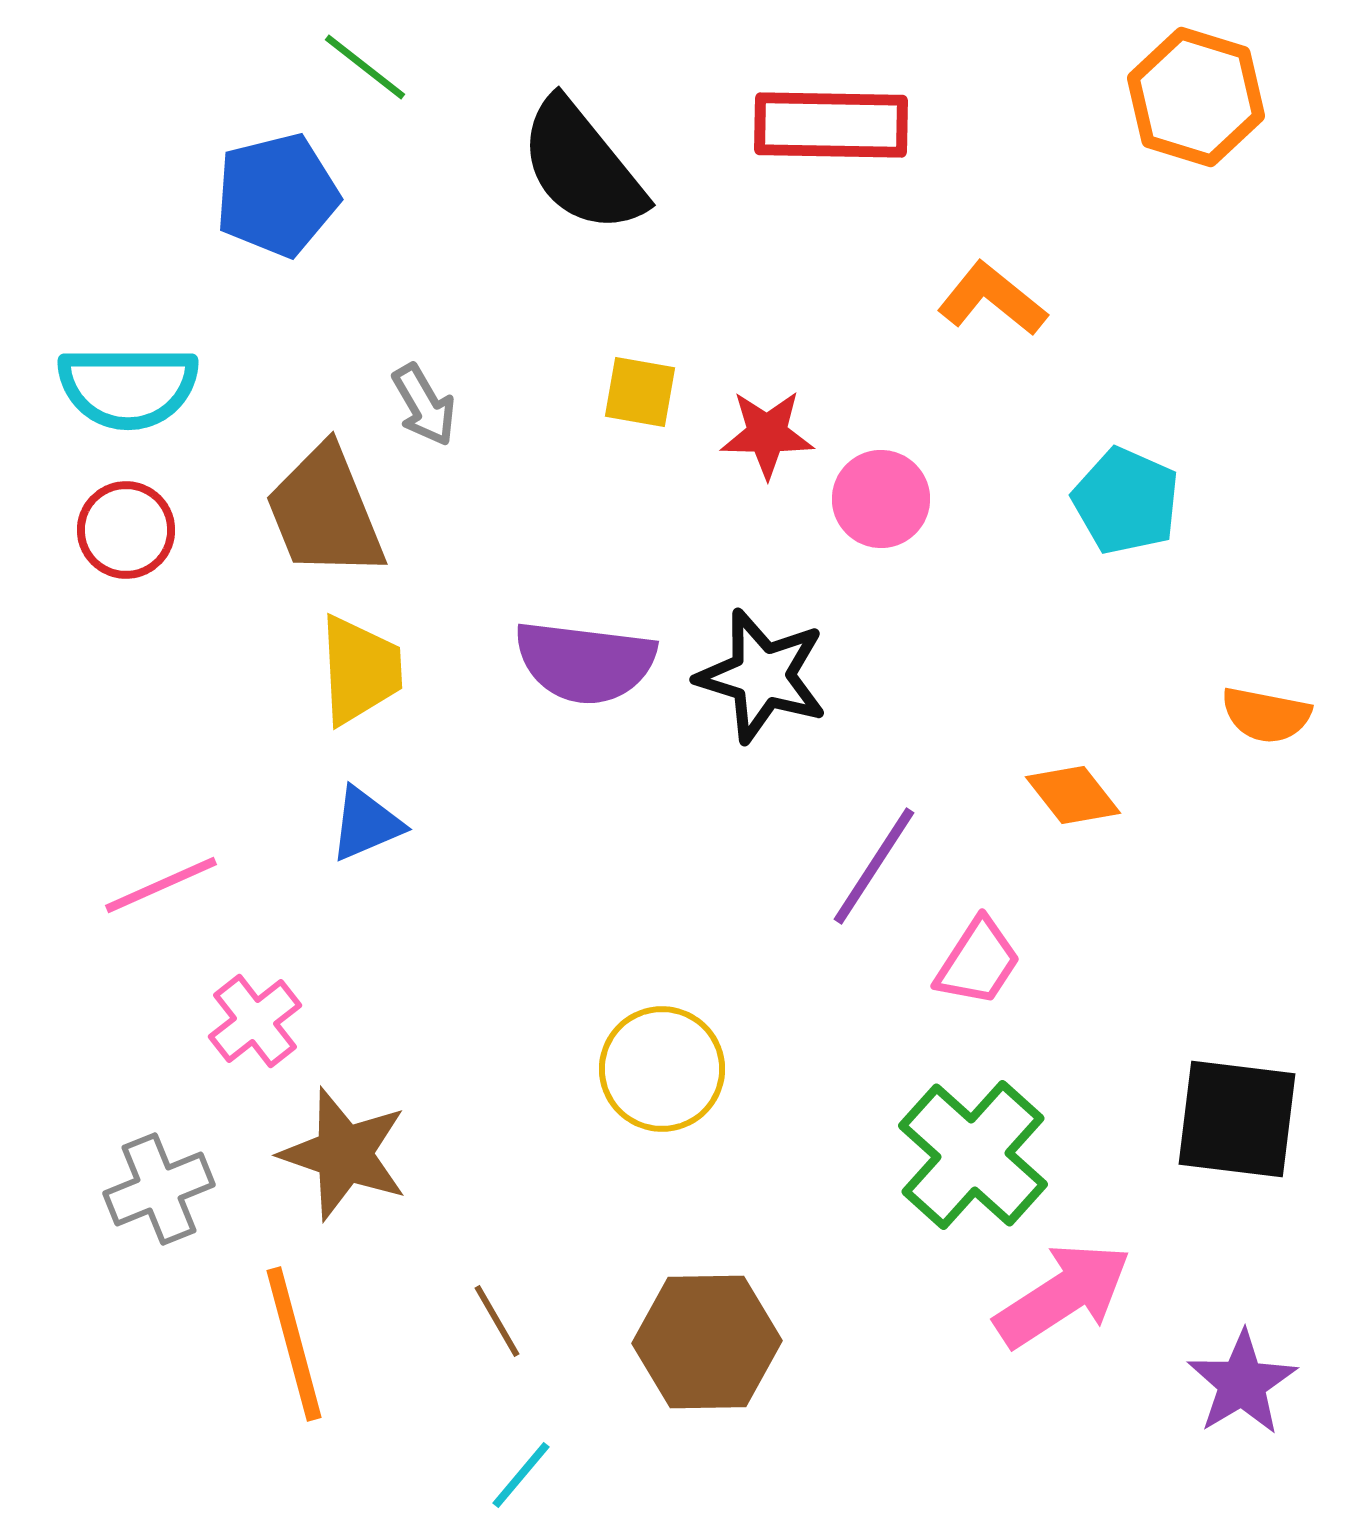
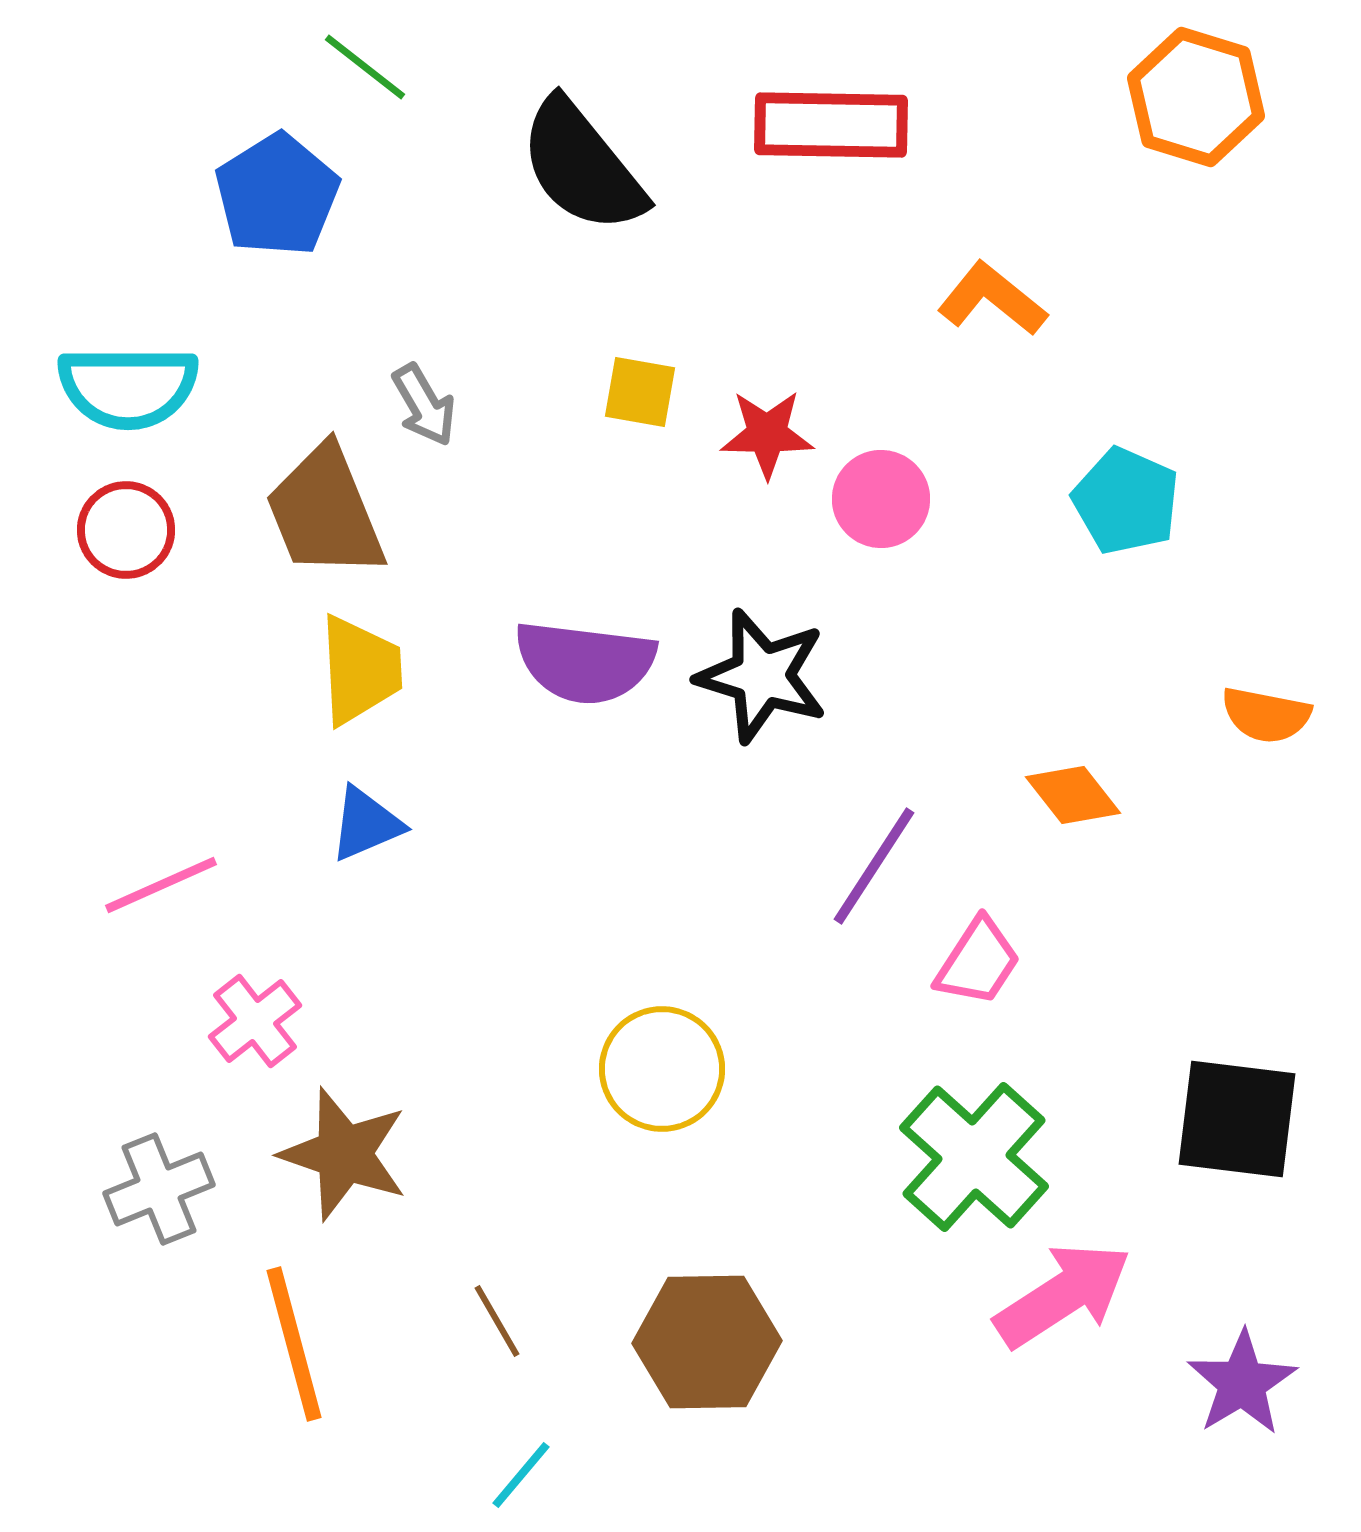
blue pentagon: rotated 18 degrees counterclockwise
green cross: moved 1 px right, 2 px down
